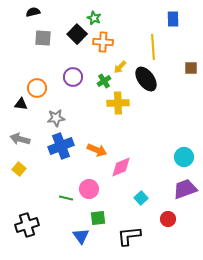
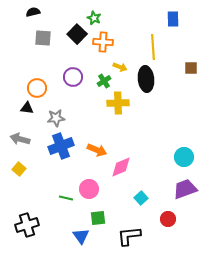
yellow arrow: rotated 112 degrees counterclockwise
black ellipse: rotated 30 degrees clockwise
black triangle: moved 6 px right, 4 px down
